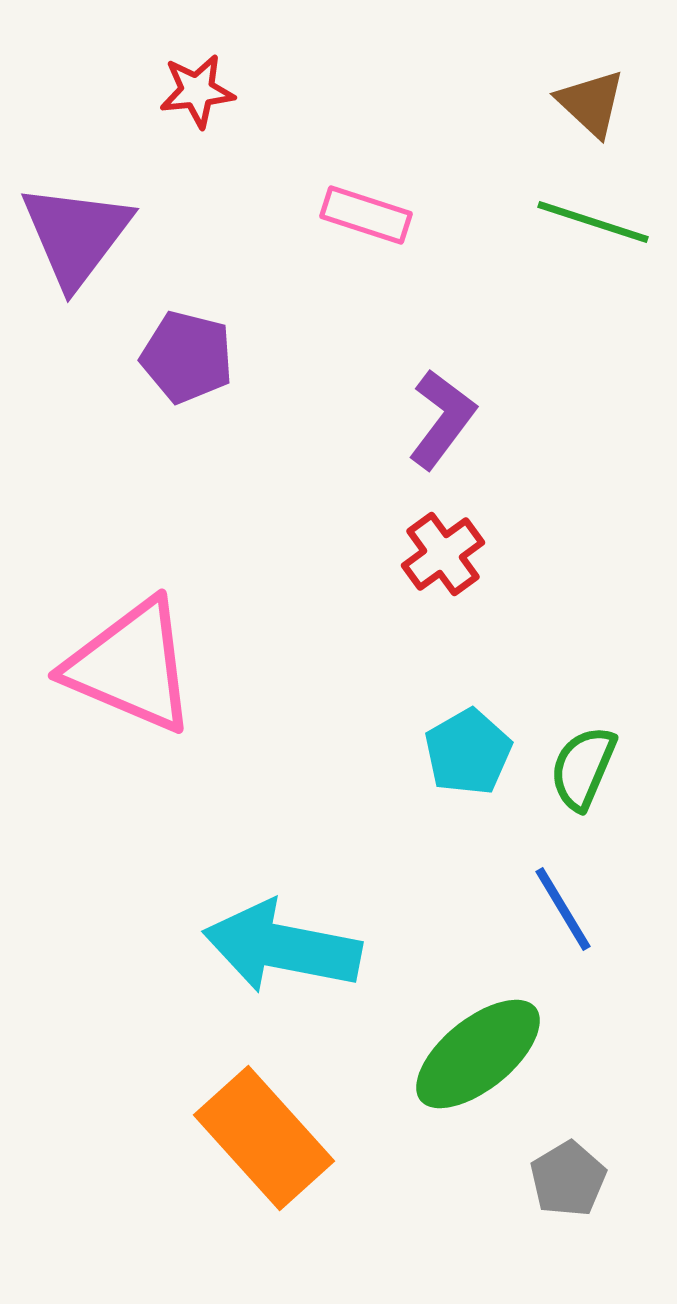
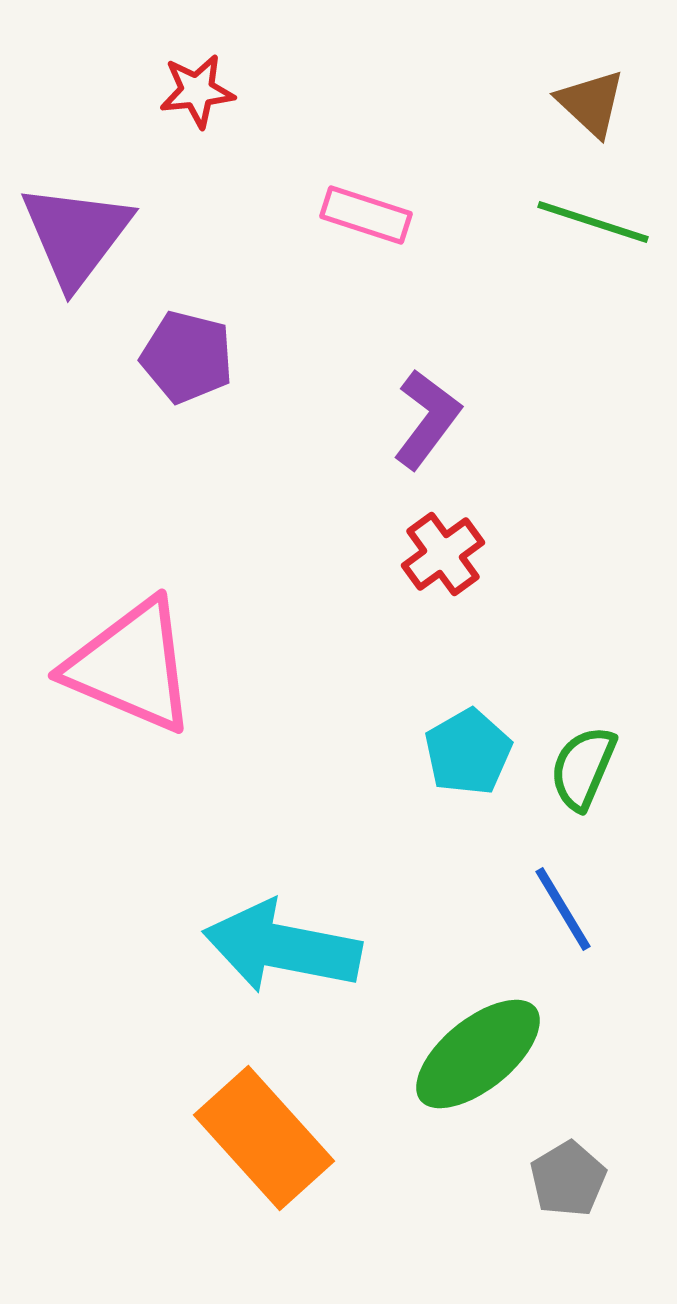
purple L-shape: moved 15 px left
